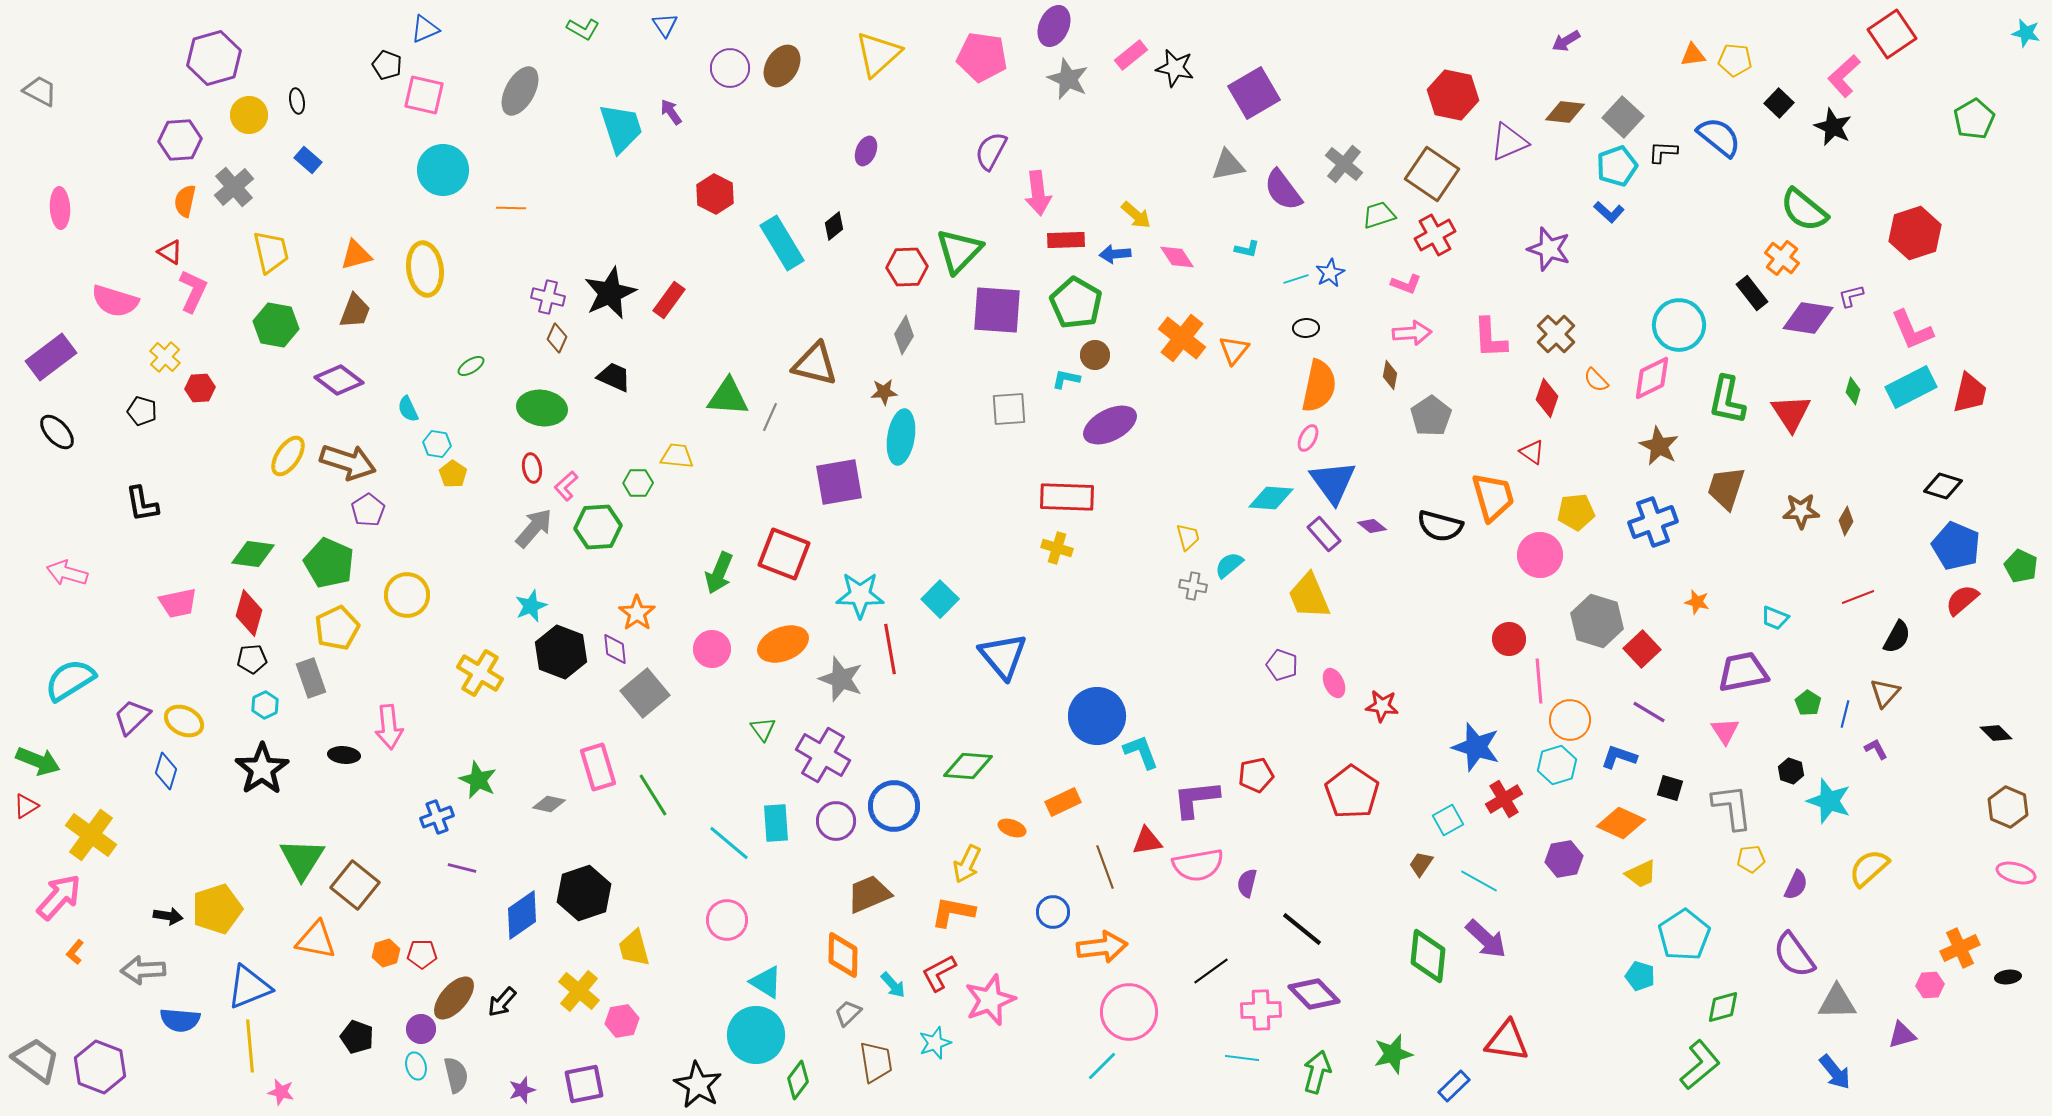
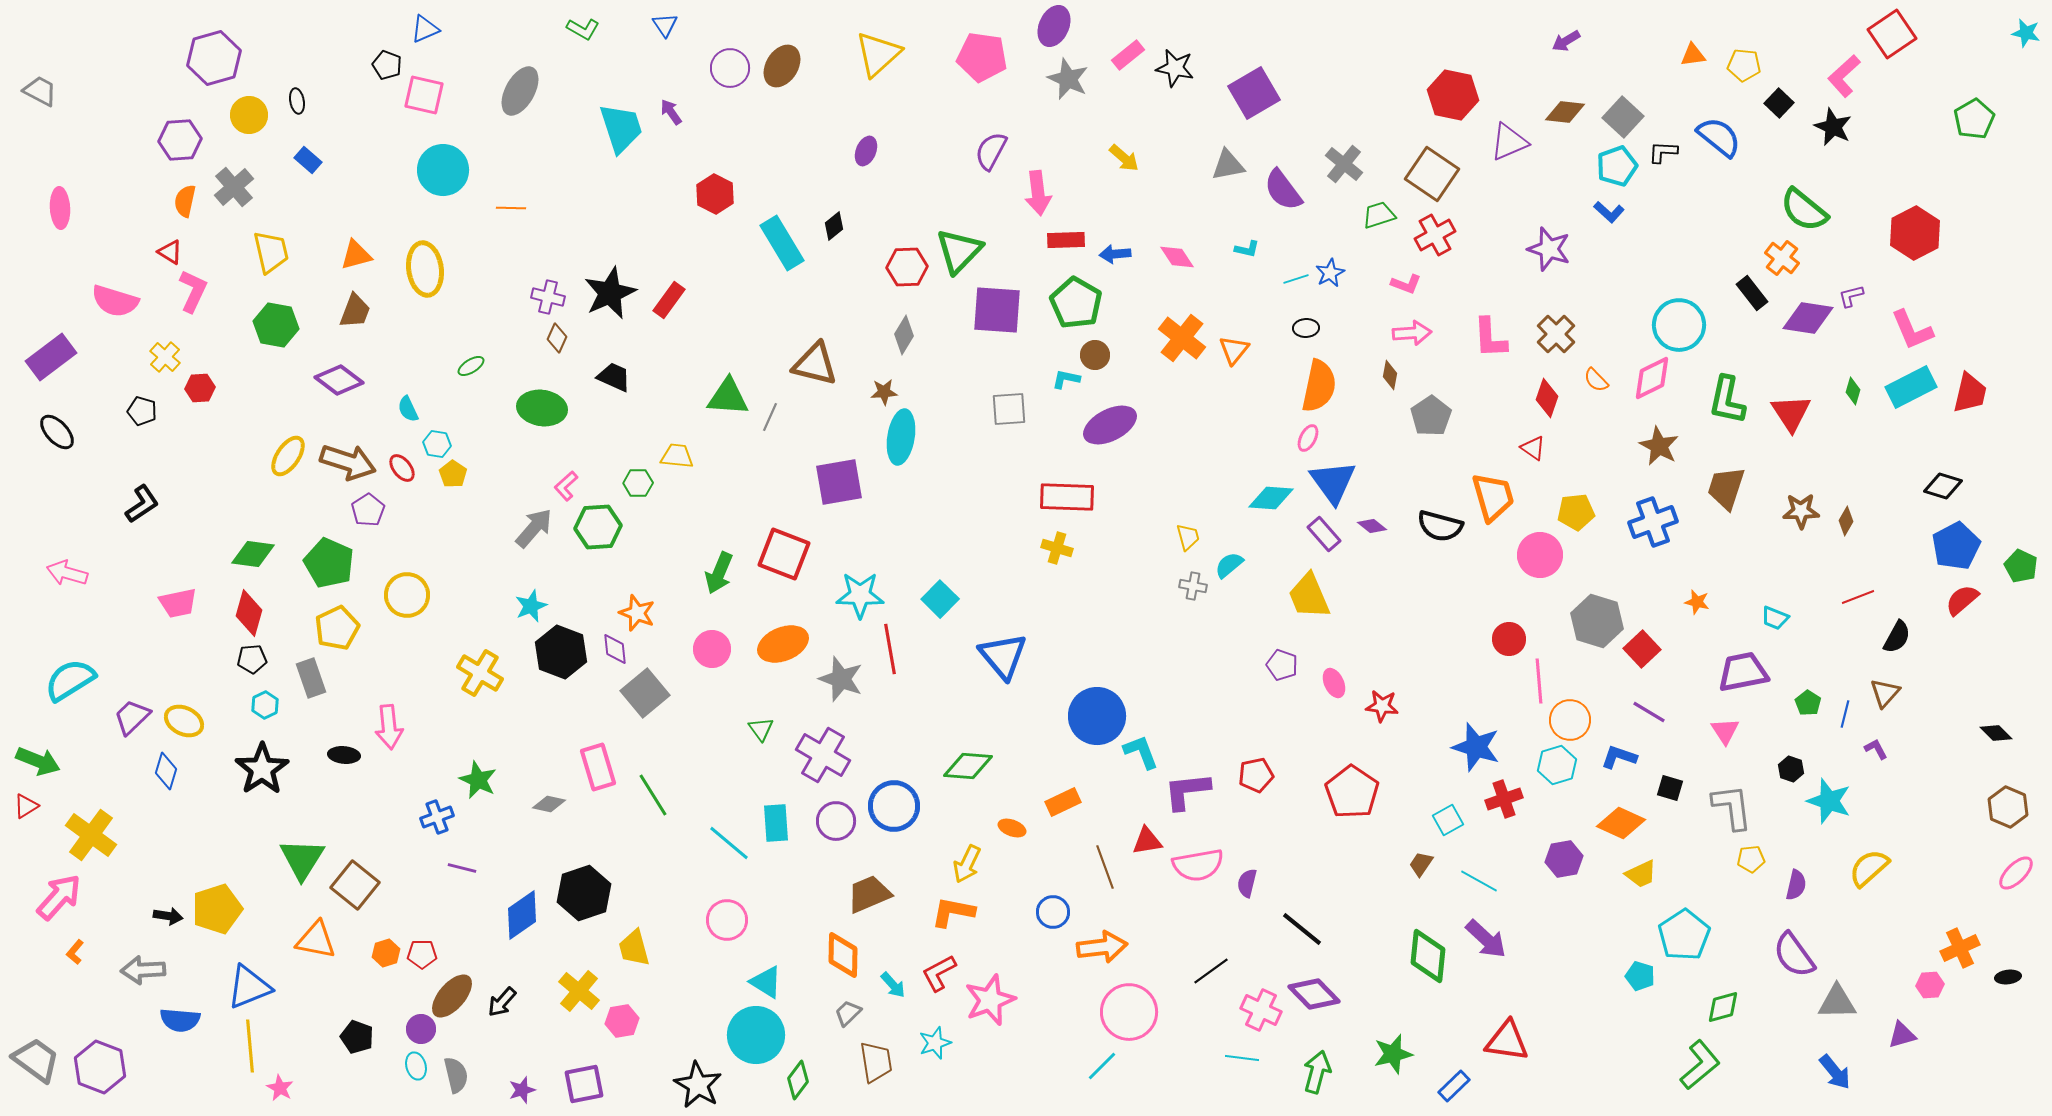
pink rectangle at (1131, 55): moved 3 px left
yellow pentagon at (1735, 60): moved 9 px right, 5 px down
yellow arrow at (1136, 215): moved 12 px left, 57 px up
red hexagon at (1915, 233): rotated 9 degrees counterclockwise
red triangle at (1532, 452): moved 1 px right, 4 px up
red ellipse at (532, 468): moved 130 px left; rotated 28 degrees counterclockwise
black L-shape at (142, 504): rotated 114 degrees counterclockwise
blue pentagon at (1956, 546): rotated 21 degrees clockwise
orange star at (637, 613): rotated 15 degrees counterclockwise
green triangle at (763, 729): moved 2 px left
black hexagon at (1791, 771): moved 2 px up
purple L-shape at (1196, 799): moved 9 px left, 8 px up
red cross at (1504, 799): rotated 12 degrees clockwise
pink ellipse at (2016, 873): rotated 60 degrees counterclockwise
purple semicircle at (1796, 885): rotated 12 degrees counterclockwise
brown ellipse at (454, 998): moved 2 px left, 2 px up
pink cross at (1261, 1010): rotated 27 degrees clockwise
pink star at (281, 1092): moved 1 px left, 4 px up; rotated 16 degrees clockwise
